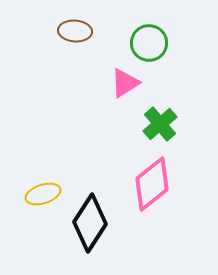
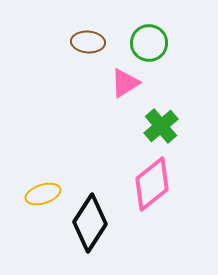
brown ellipse: moved 13 px right, 11 px down
green cross: moved 1 px right, 2 px down
